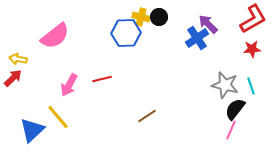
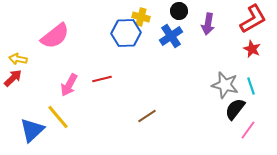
black circle: moved 20 px right, 6 px up
purple arrow: rotated 125 degrees counterclockwise
blue cross: moved 26 px left, 2 px up
red star: rotated 30 degrees clockwise
pink line: moved 17 px right; rotated 12 degrees clockwise
